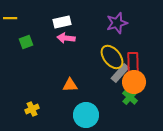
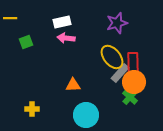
orange triangle: moved 3 px right
yellow cross: rotated 24 degrees clockwise
